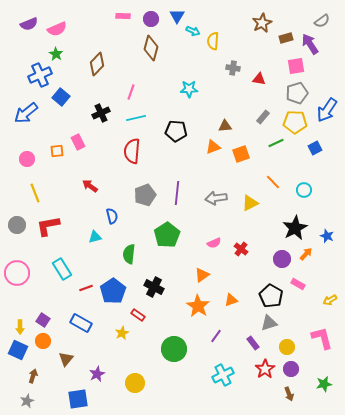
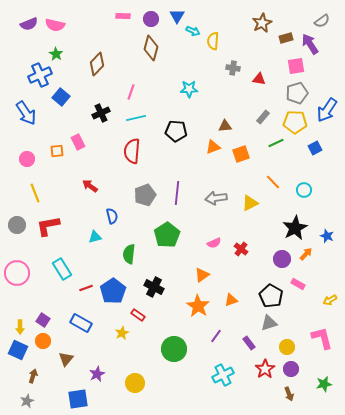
pink semicircle at (57, 29): moved 2 px left, 4 px up; rotated 36 degrees clockwise
blue arrow at (26, 113): rotated 85 degrees counterclockwise
purple rectangle at (253, 343): moved 4 px left
